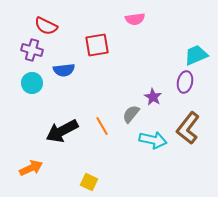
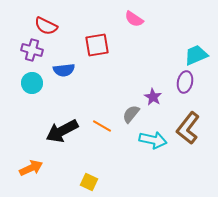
pink semicircle: moved 1 px left; rotated 42 degrees clockwise
orange line: rotated 30 degrees counterclockwise
